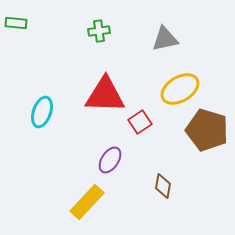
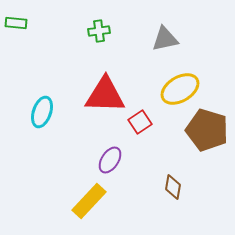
brown diamond: moved 10 px right, 1 px down
yellow rectangle: moved 2 px right, 1 px up
